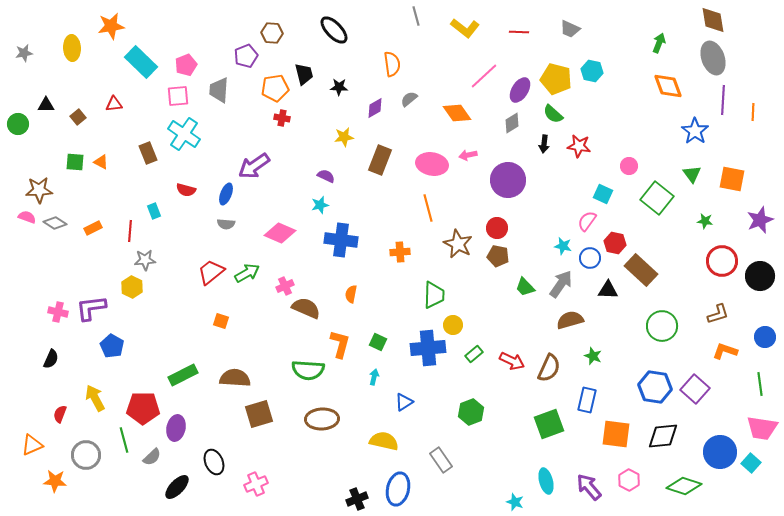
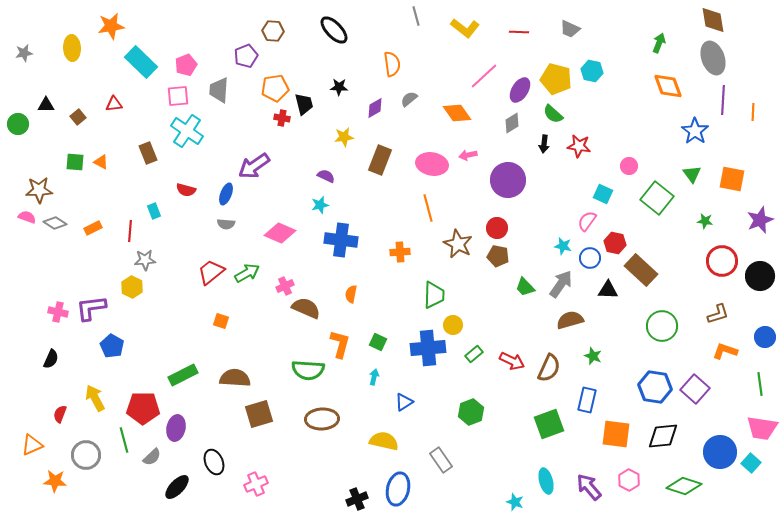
brown hexagon at (272, 33): moved 1 px right, 2 px up
black trapezoid at (304, 74): moved 30 px down
cyan cross at (184, 134): moved 3 px right, 3 px up
